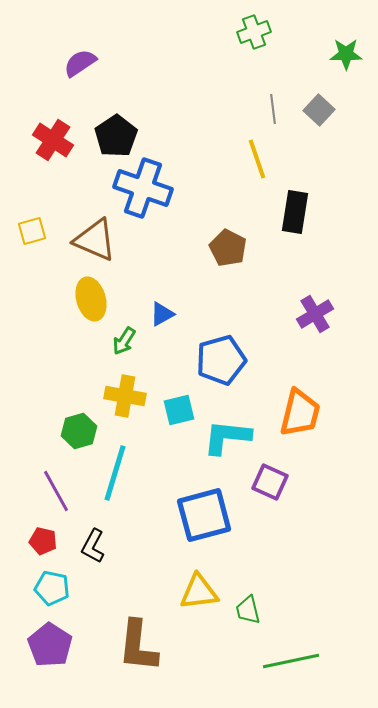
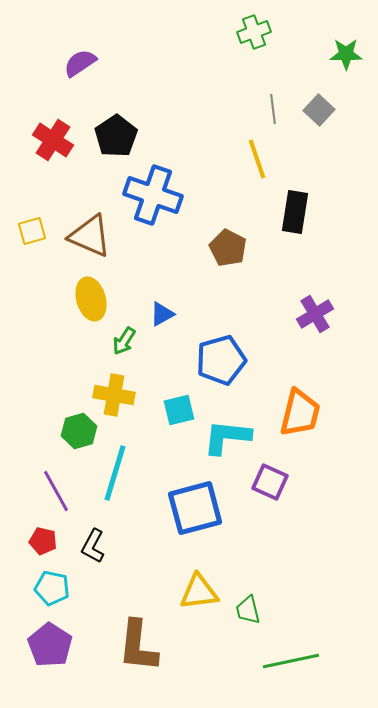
blue cross: moved 10 px right, 7 px down
brown triangle: moved 5 px left, 4 px up
yellow cross: moved 11 px left, 1 px up
blue square: moved 9 px left, 7 px up
